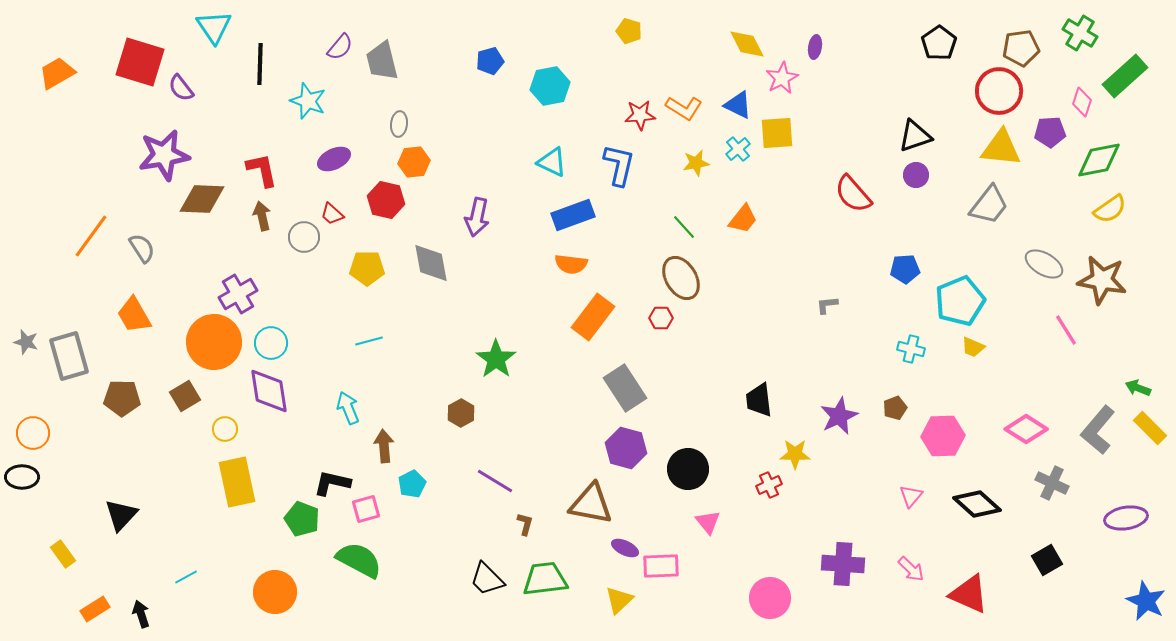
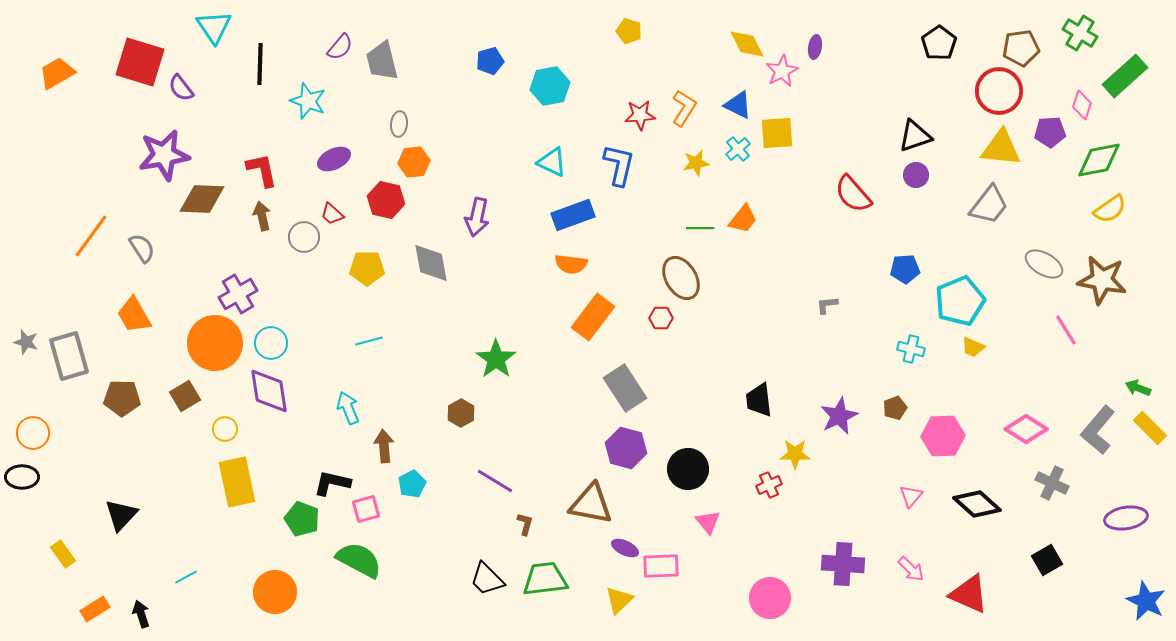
pink star at (782, 78): moved 7 px up
pink diamond at (1082, 102): moved 3 px down
orange L-shape at (684, 108): rotated 90 degrees counterclockwise
green line at (684, 227): moved 16 px right, 1 px down; rotated 48 degrees counterclockwise
orange circle at (214, 342): moved 1 px right, 1 px down
